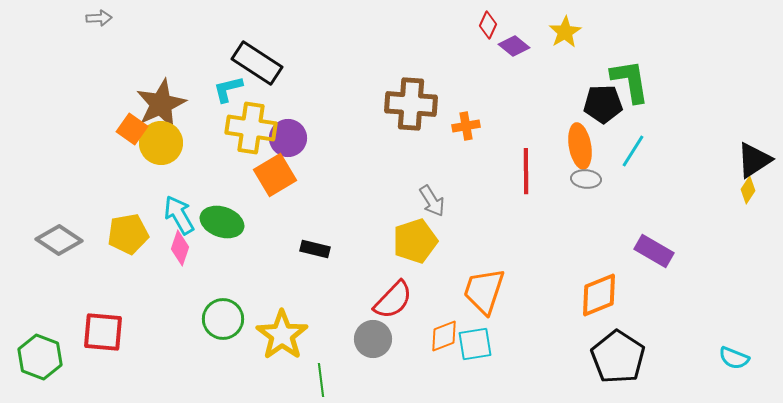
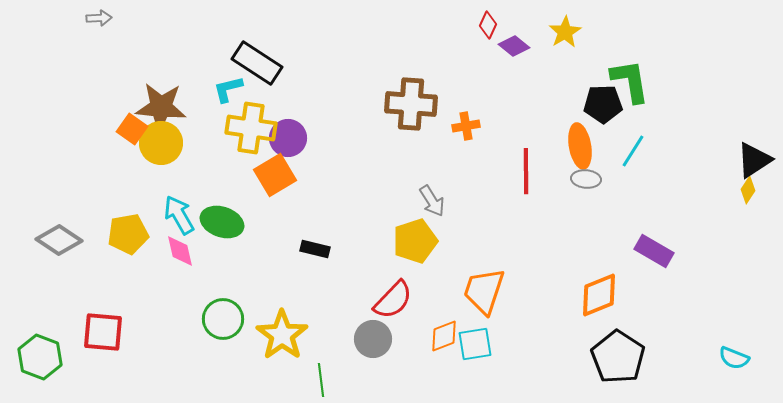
brown star at (161, 104): moved 3 px down; rotated 30 degrees clockwise
pink diamond at (180, 248): moved 3 px down; rotated 32 degrees counterclockwise
